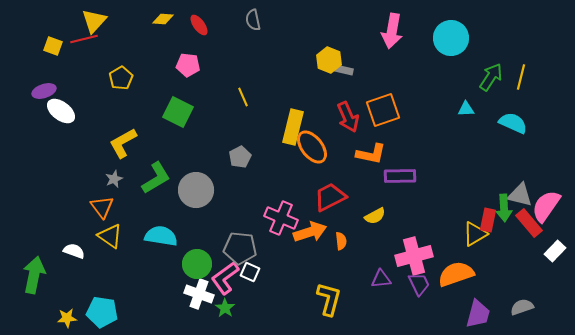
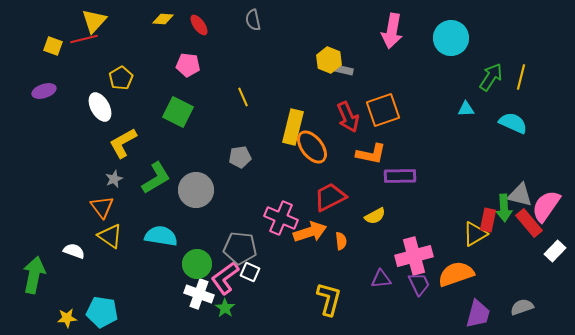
white ellipse at (61, 111): moved 39 px right, 4 px up; rotated 24 degrees clockwise
gray pentagon at (240, 157): rotated 20 degrees clockwise
